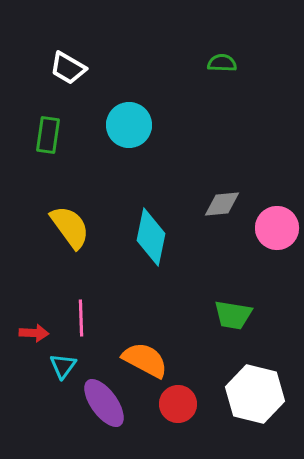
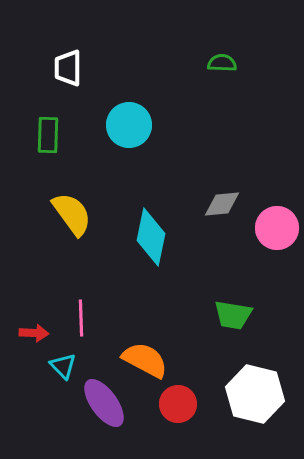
white trapezoid: rotated 60 degrees clockwise
green rectangle: rotated 6 degrees counterclockwise
yellow semicircle: moved 2 px right, 13 px up
cyan triangle: rotated 20 degrees counterclockwise
